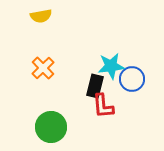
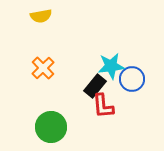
black rectangle: rotated 25 degrees clockwise
